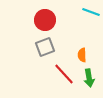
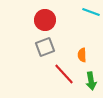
green arrow: moved 2 px right, 3 px down
